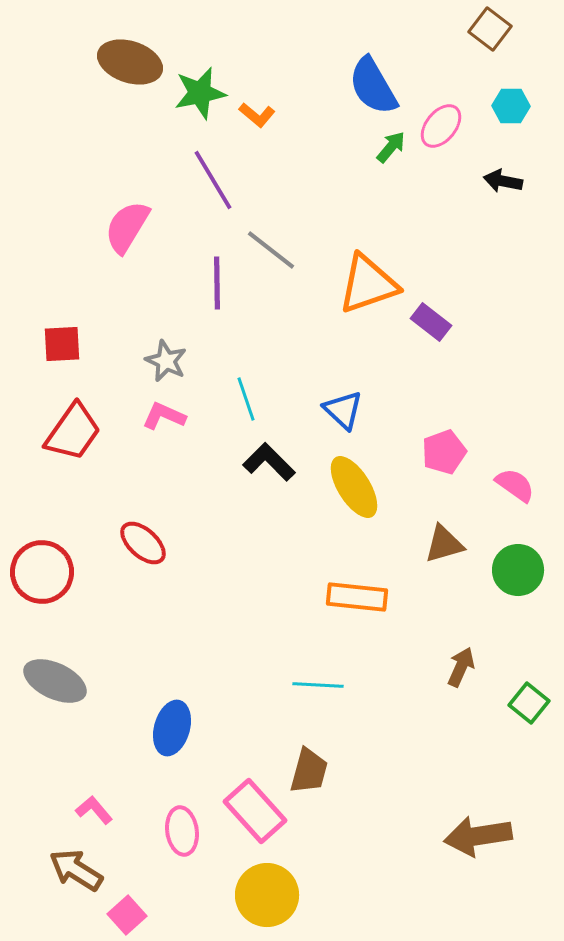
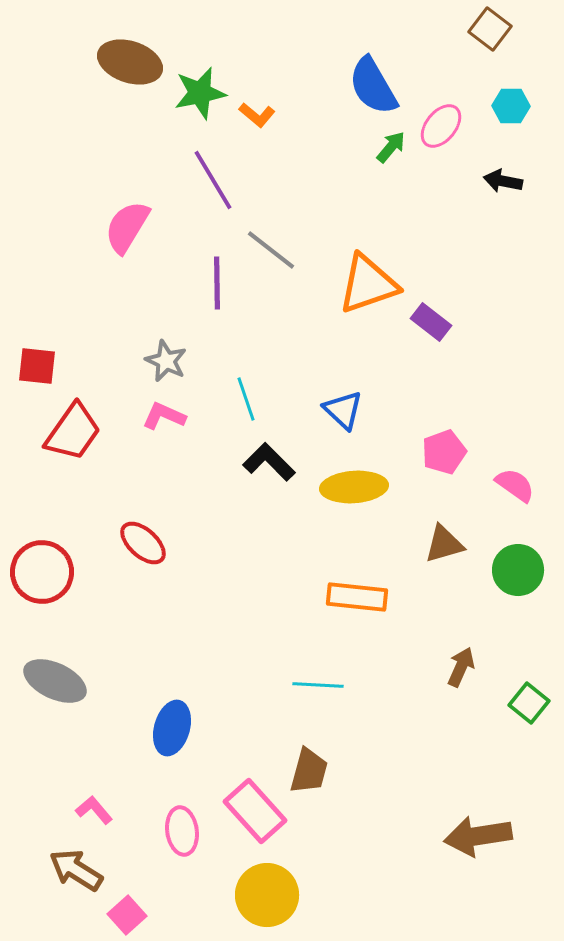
red square at (62, 344): moved 25 px left, 22 px down; rotated 9 degrees clockwise
yellow ellipse at (354, 487): rotated 62 degrees counterclockwise
